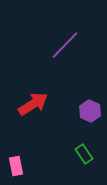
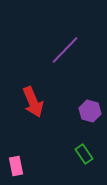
purple line: moved 5 px down
red arrow: moved 2 px up; rotated 100 degrees clockwise
purple hexagon: rotated 10 degrees counterclockwise
